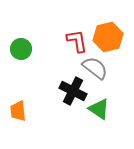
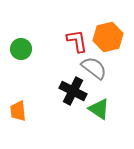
gray semicircle: moved 1 px left
